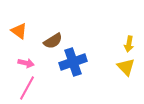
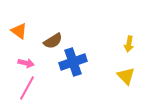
yellow triangle: moved 9 px down
